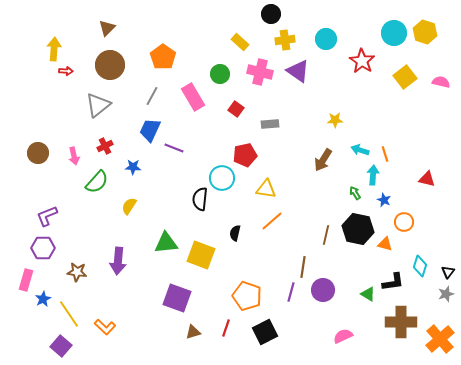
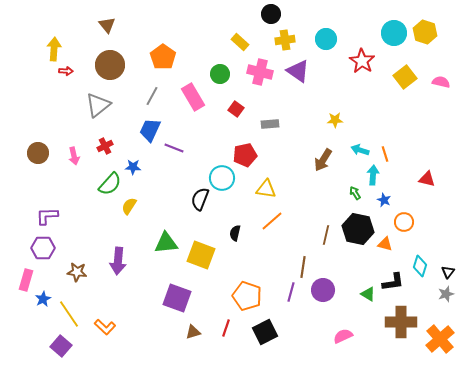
brown triangle at (107, 28): moved 3 px up; rotated 24 degrees counterclockwise
green semicircle at (97, 182): moved 13 px right, 2 px down
black semicircle at (200, 199): rotated 15 degrees clockwise
purple L-shape at (47, 216): rotated 20 degrees clockwise
